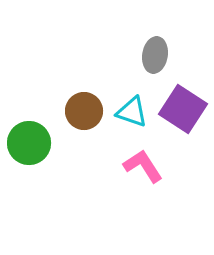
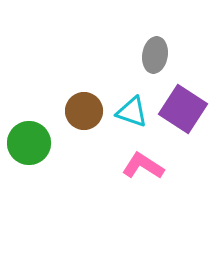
pink L-shape: rotated 24 degrees counterclockwise
